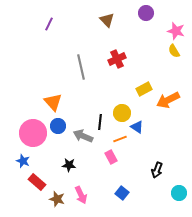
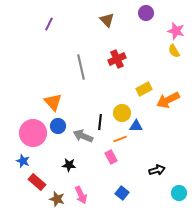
blue triangle: moved 1 px left, 1 px up; rotated 32 degrees counterclockwise
black arrow: rotated 126 degrees counterclockwise
